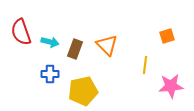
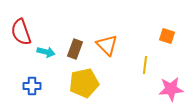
orange square: rotated 35 degrees clockwise
cyan arrow: moved 4 px left, 10 px down
blue cross: moved 18 px left, 12 px down
pink star: moved 3 px down
yellow pentagon: moved 1 px right, 8 px up
